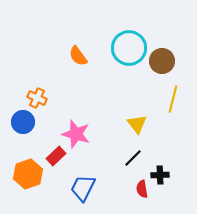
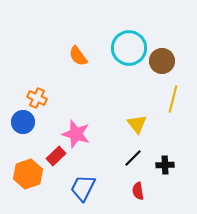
black cross: moved 5 px right, 10 px up
red semicircle: moved 4 px left, 2 px down
